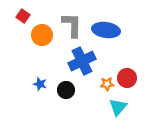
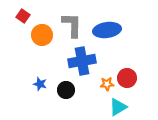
blue ellipse: moved 1 px right; rotated 16 degrees counterclockwise
blue cross: rotated 16 degrees clockwise
cyan triangle: rotated 18 degrees clockwise
